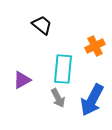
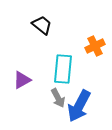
blue arrow: moved 13 px left, 6 px down
